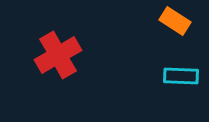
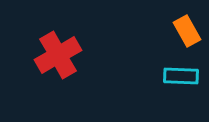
orange rectangle: moved 12 px right, 10 px down; rotated 28 degrees clockwise
